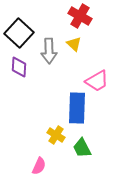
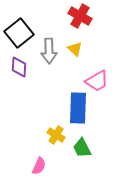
black square: rotated 8 degrees clockwise
yellow triangle: moved 1 px right, 5 px down
blue rectangle: moved 1 px right
